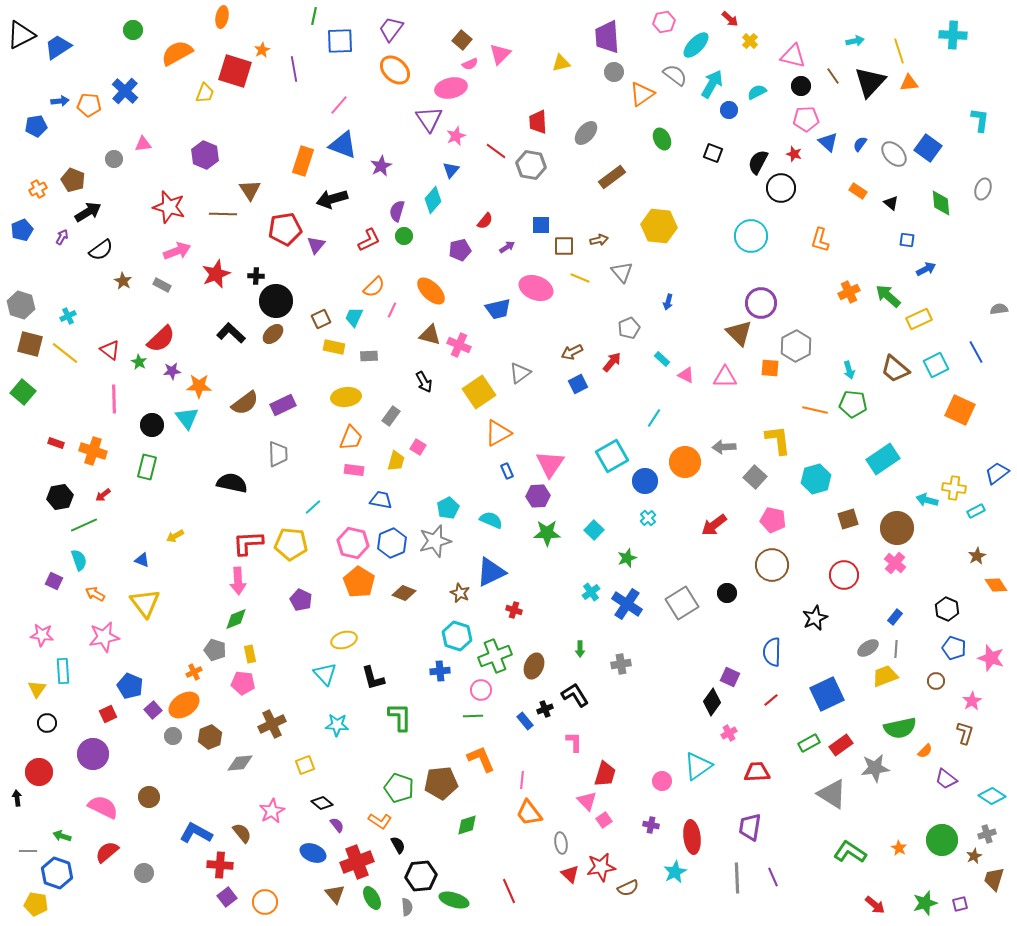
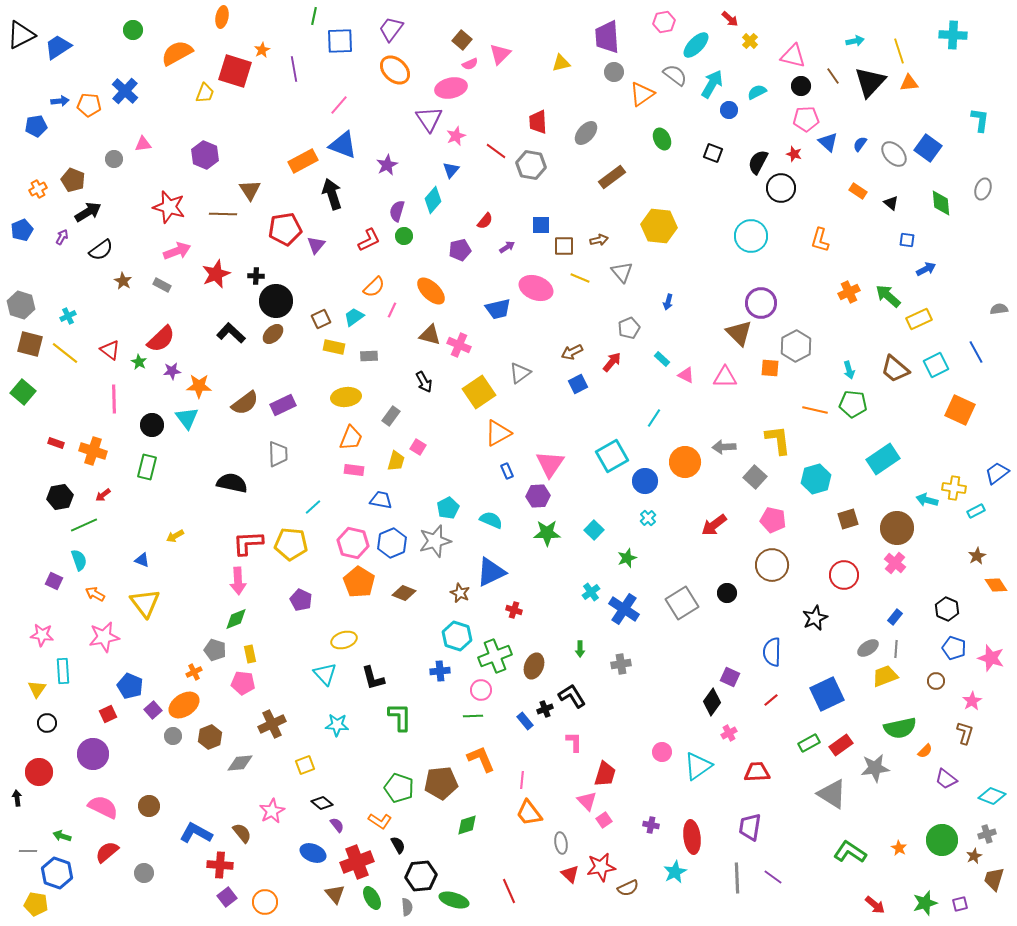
orange rectangle at (303, 161): rotated 44 degrees clockwise
purple star at (381, 166): moved 6 px right, 1 px up
black arrow at (332, 199): moved 5 px up; rotated 88 degrees clockwise
cyan trapezoid at (354, 317): rotated 30 degrees clockwise
blue cross at (627, 604): moved 3 px left, 5 px down
black L-shape at (575, 695): moved 3 px left, 1 px down
pink circle at (662, 781): moved 29 px up
cyan diamond at (992, 796): rotated 12 degrees counterclockwise
brown circle at (149, 797): moved 9 px down
purple line at (773, 877): rotated 30 degrees counterclockwise
